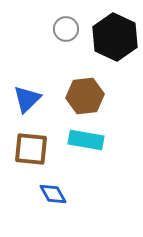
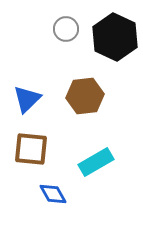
cyan rectangle: moved 10 px right, 22 px down; rotated 40 degrees counterclockwise
